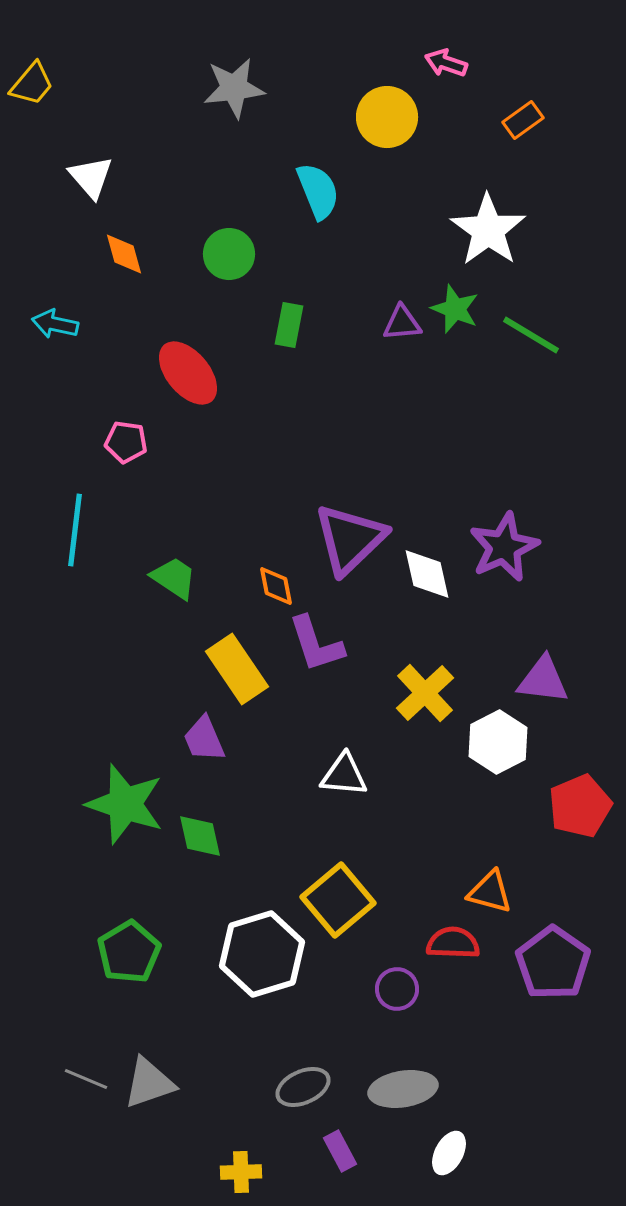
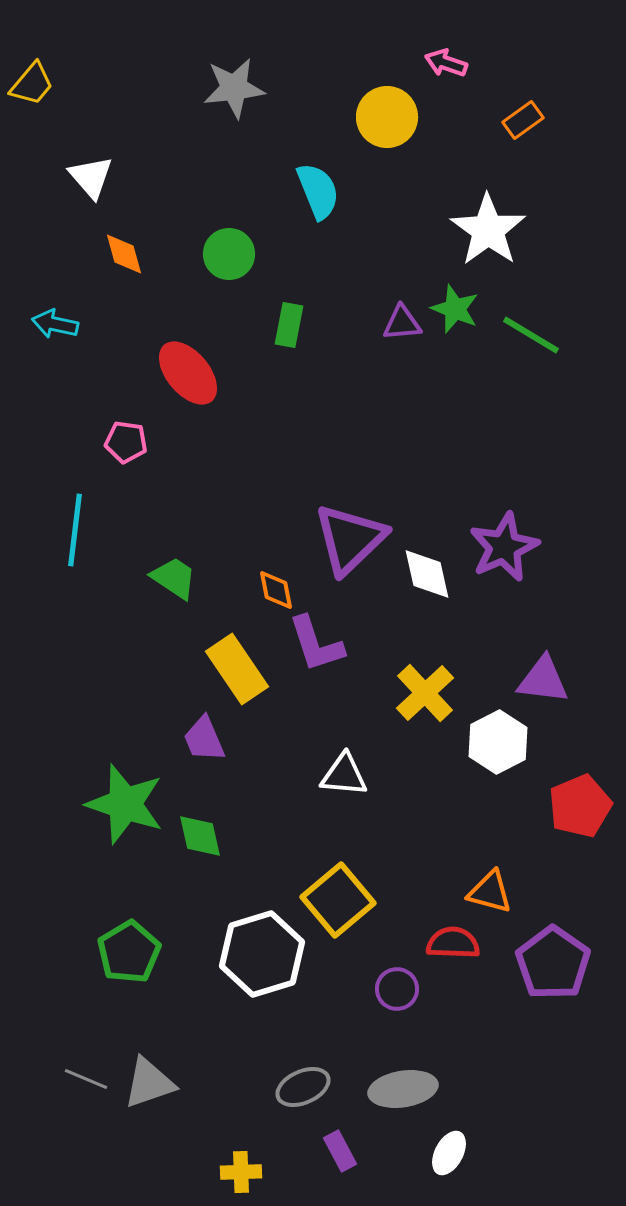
orange diamond at (276, 586): moved 4 px down
